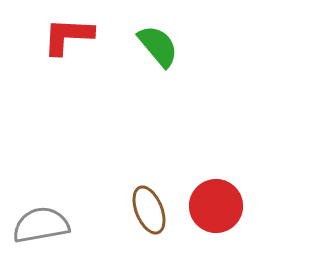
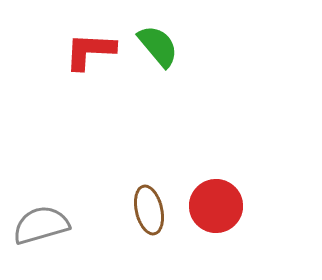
red L-shape: moved 22 px right, 15 px down
brown ellipse: rotated 9 degrees clockwise
gray semicircle: rotated 6 degrees counterclockwise
